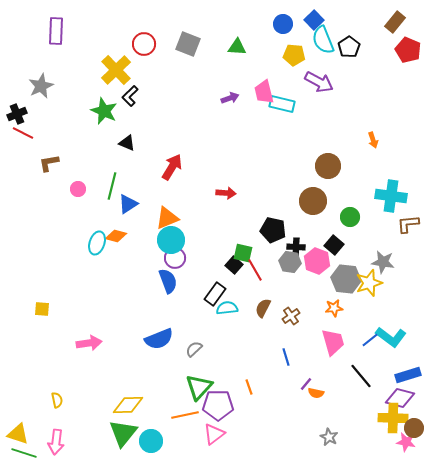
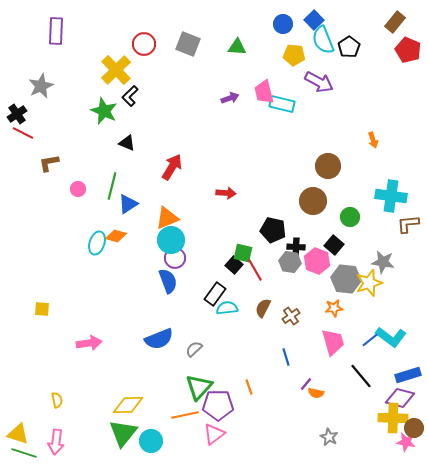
black cross at (17, 114): rotated 12 degrees counterclockwise
